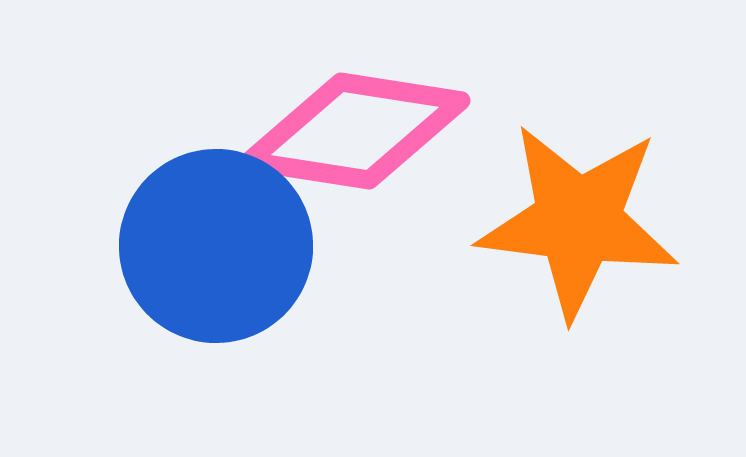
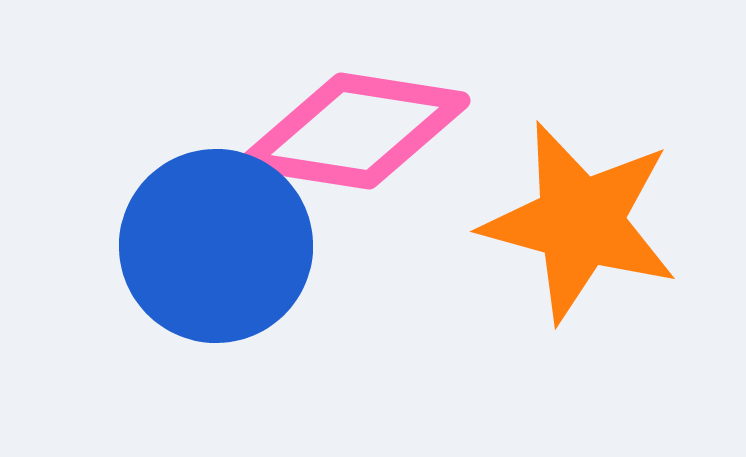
orange star: moved 2 px right, 1 px down; rotated 8 degrees clockwise
